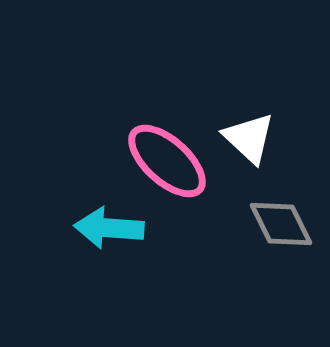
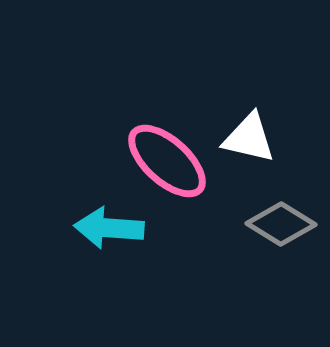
white triangle: rotated 30 degrees counterclockwise
gray diamond: rotated 32 degrees counterclockwise
